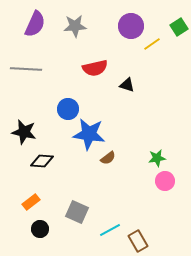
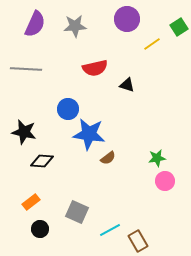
purple circle: moved 4 px left, 7 px up
